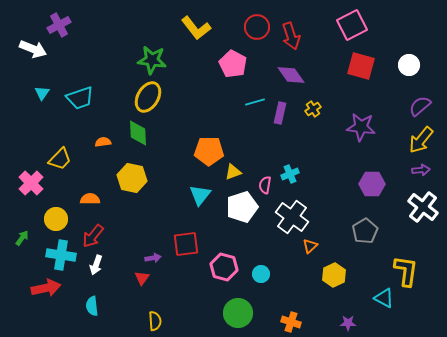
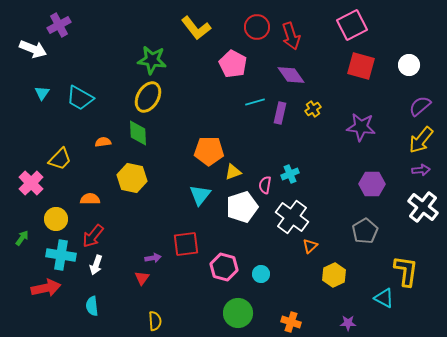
cyan trapezoid at (80, 98): rotated 48 degrees clockwise
